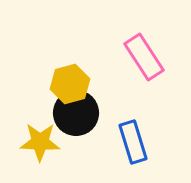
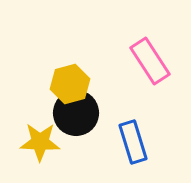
pink rectangle: moved 6 px right, 4 px down
